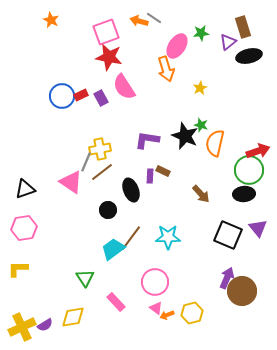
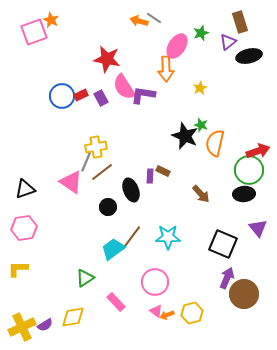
brown rectangle at (243, 27): moved 3 px left, 5 px up
pink square at (106, 32): moved 72 px left
green star at (201, 33): rotated 14 degrees counterclockwise
red star at (109, 57): moved 2 px left, 2 px down
orange arrow at (166, 69): rotated 15 degrees clockwise
purple L-shape at (147, 140): moved 4 px left, 45 px up
yellow cross at (100, 149): moved 4 px left, 2 px up
black circle at (108, 210): moved 3 px up
black square at (228, 235): moved 5 px left, 9 px down
green triangle at (85, 278): rotated 30 degrees clockwise
brown circle at (242, 291): moved 2 px right, 3 px down
pink triangle at (156, 308): moved 3 px down
